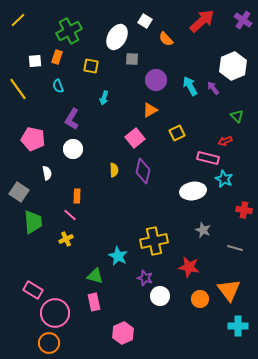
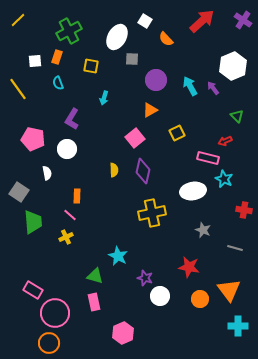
cyan semicircle at (58, 86): moved 3 px up
white circle at (73, 149): moved 6 px left
yellow cross at (66, 239): moved 2 px up
yellow cross at (154, 241): moved 2 px left, 28 px up
